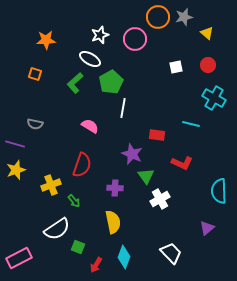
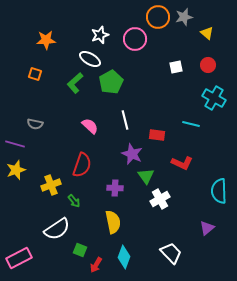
white line: moved 2 px right, 12 px down; rotated 24 degrees counterclockwise
pink semicircle: rotated 12 degrees clockwise
green square: moved 2 px right, 3 px down
